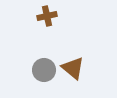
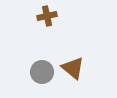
gray circle: moved 2 px left, 2 px down
